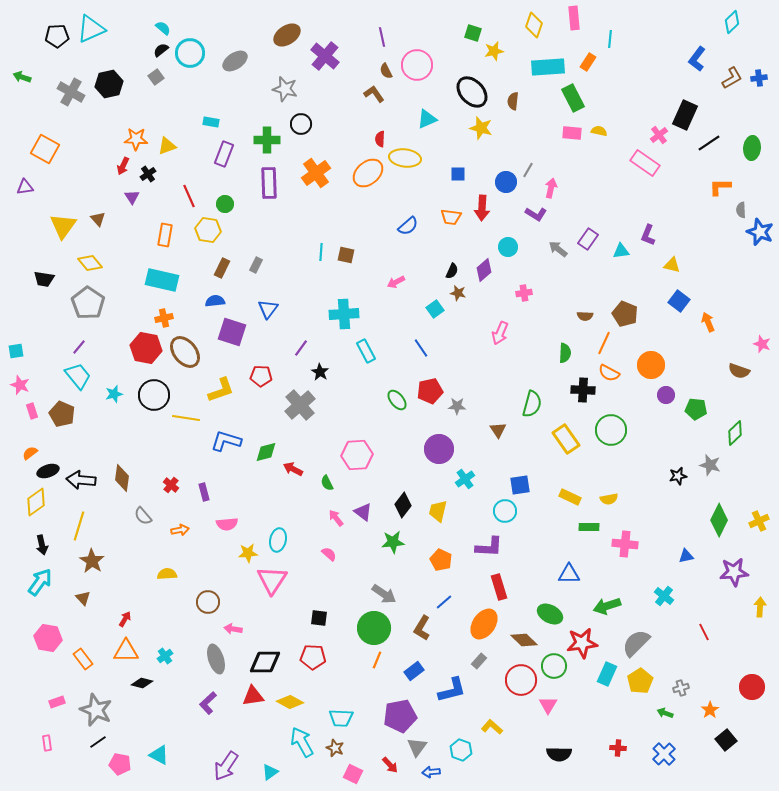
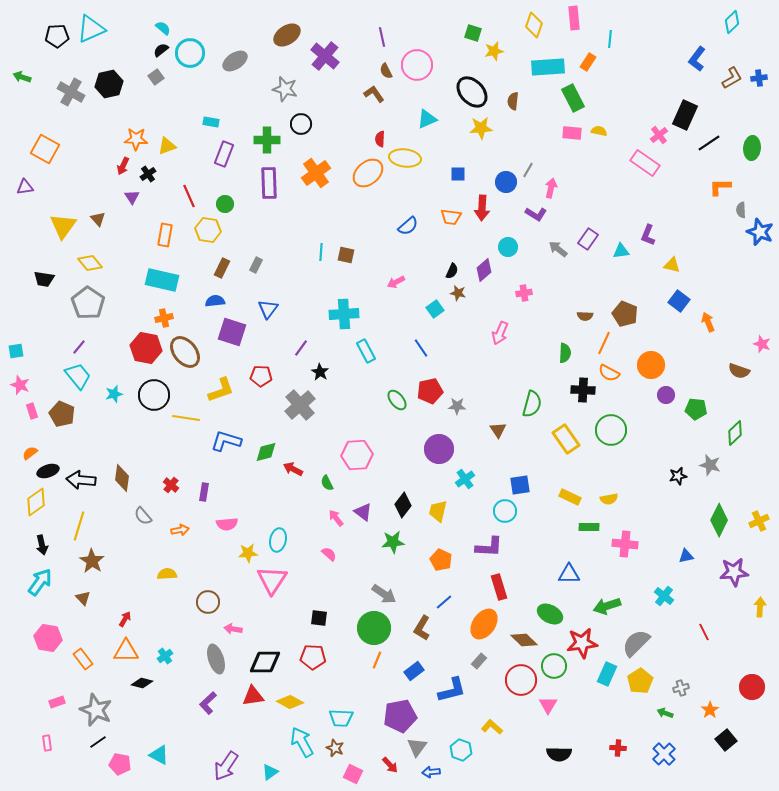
yellow star at (481, 128): rotated 20 degrees counterclockwise
purple rectangle at (204, 492): rotated 24 degrees clockwise
